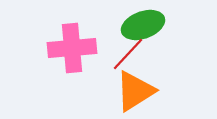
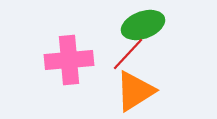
pink cross: moved 3 px left, 12 px down
